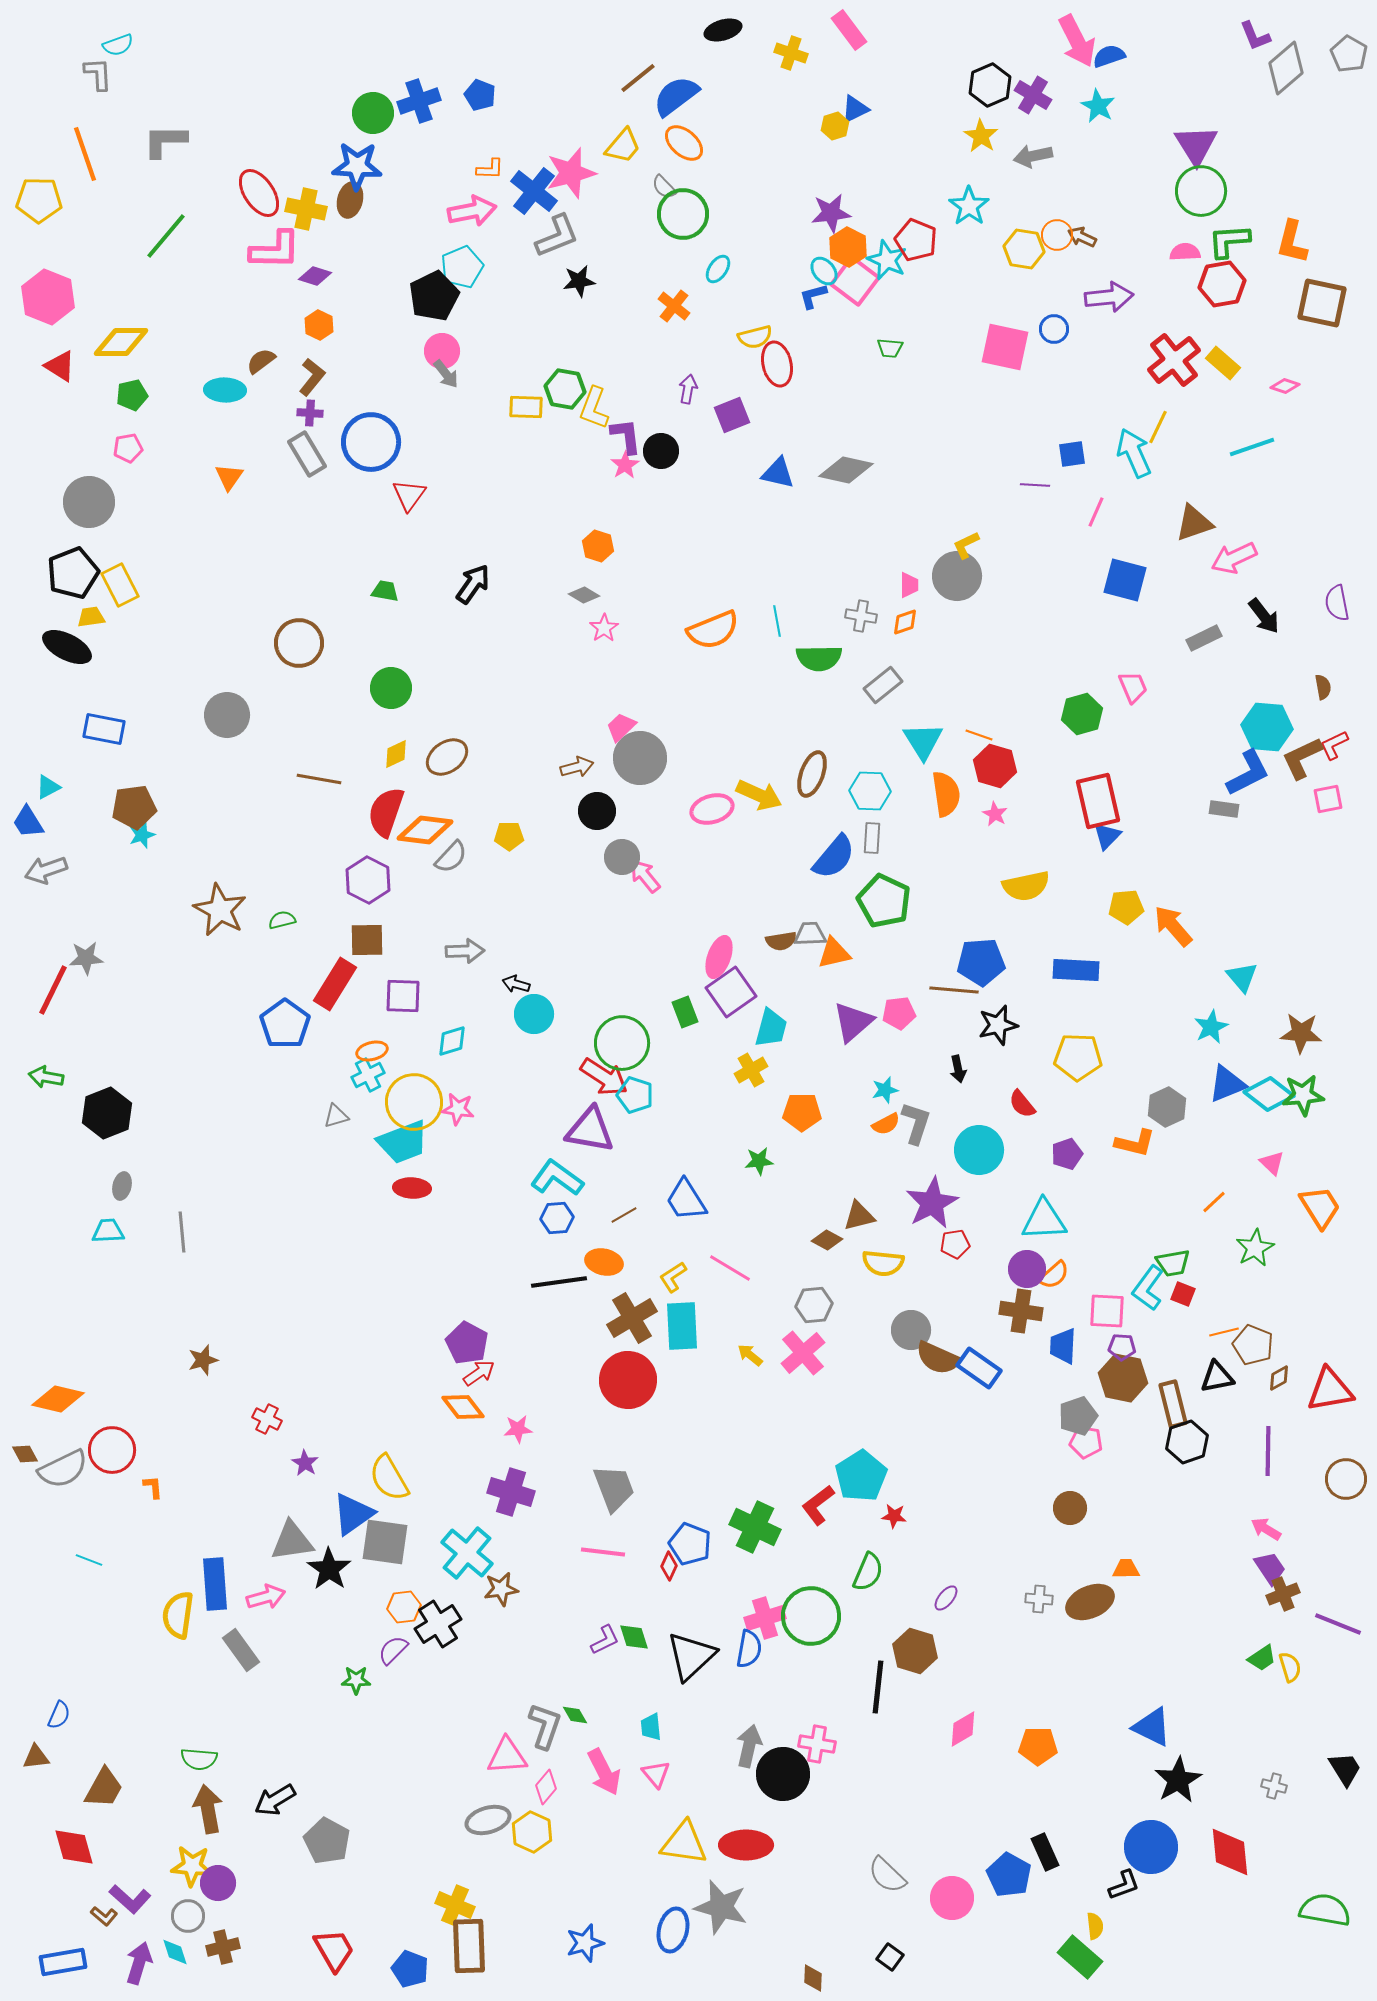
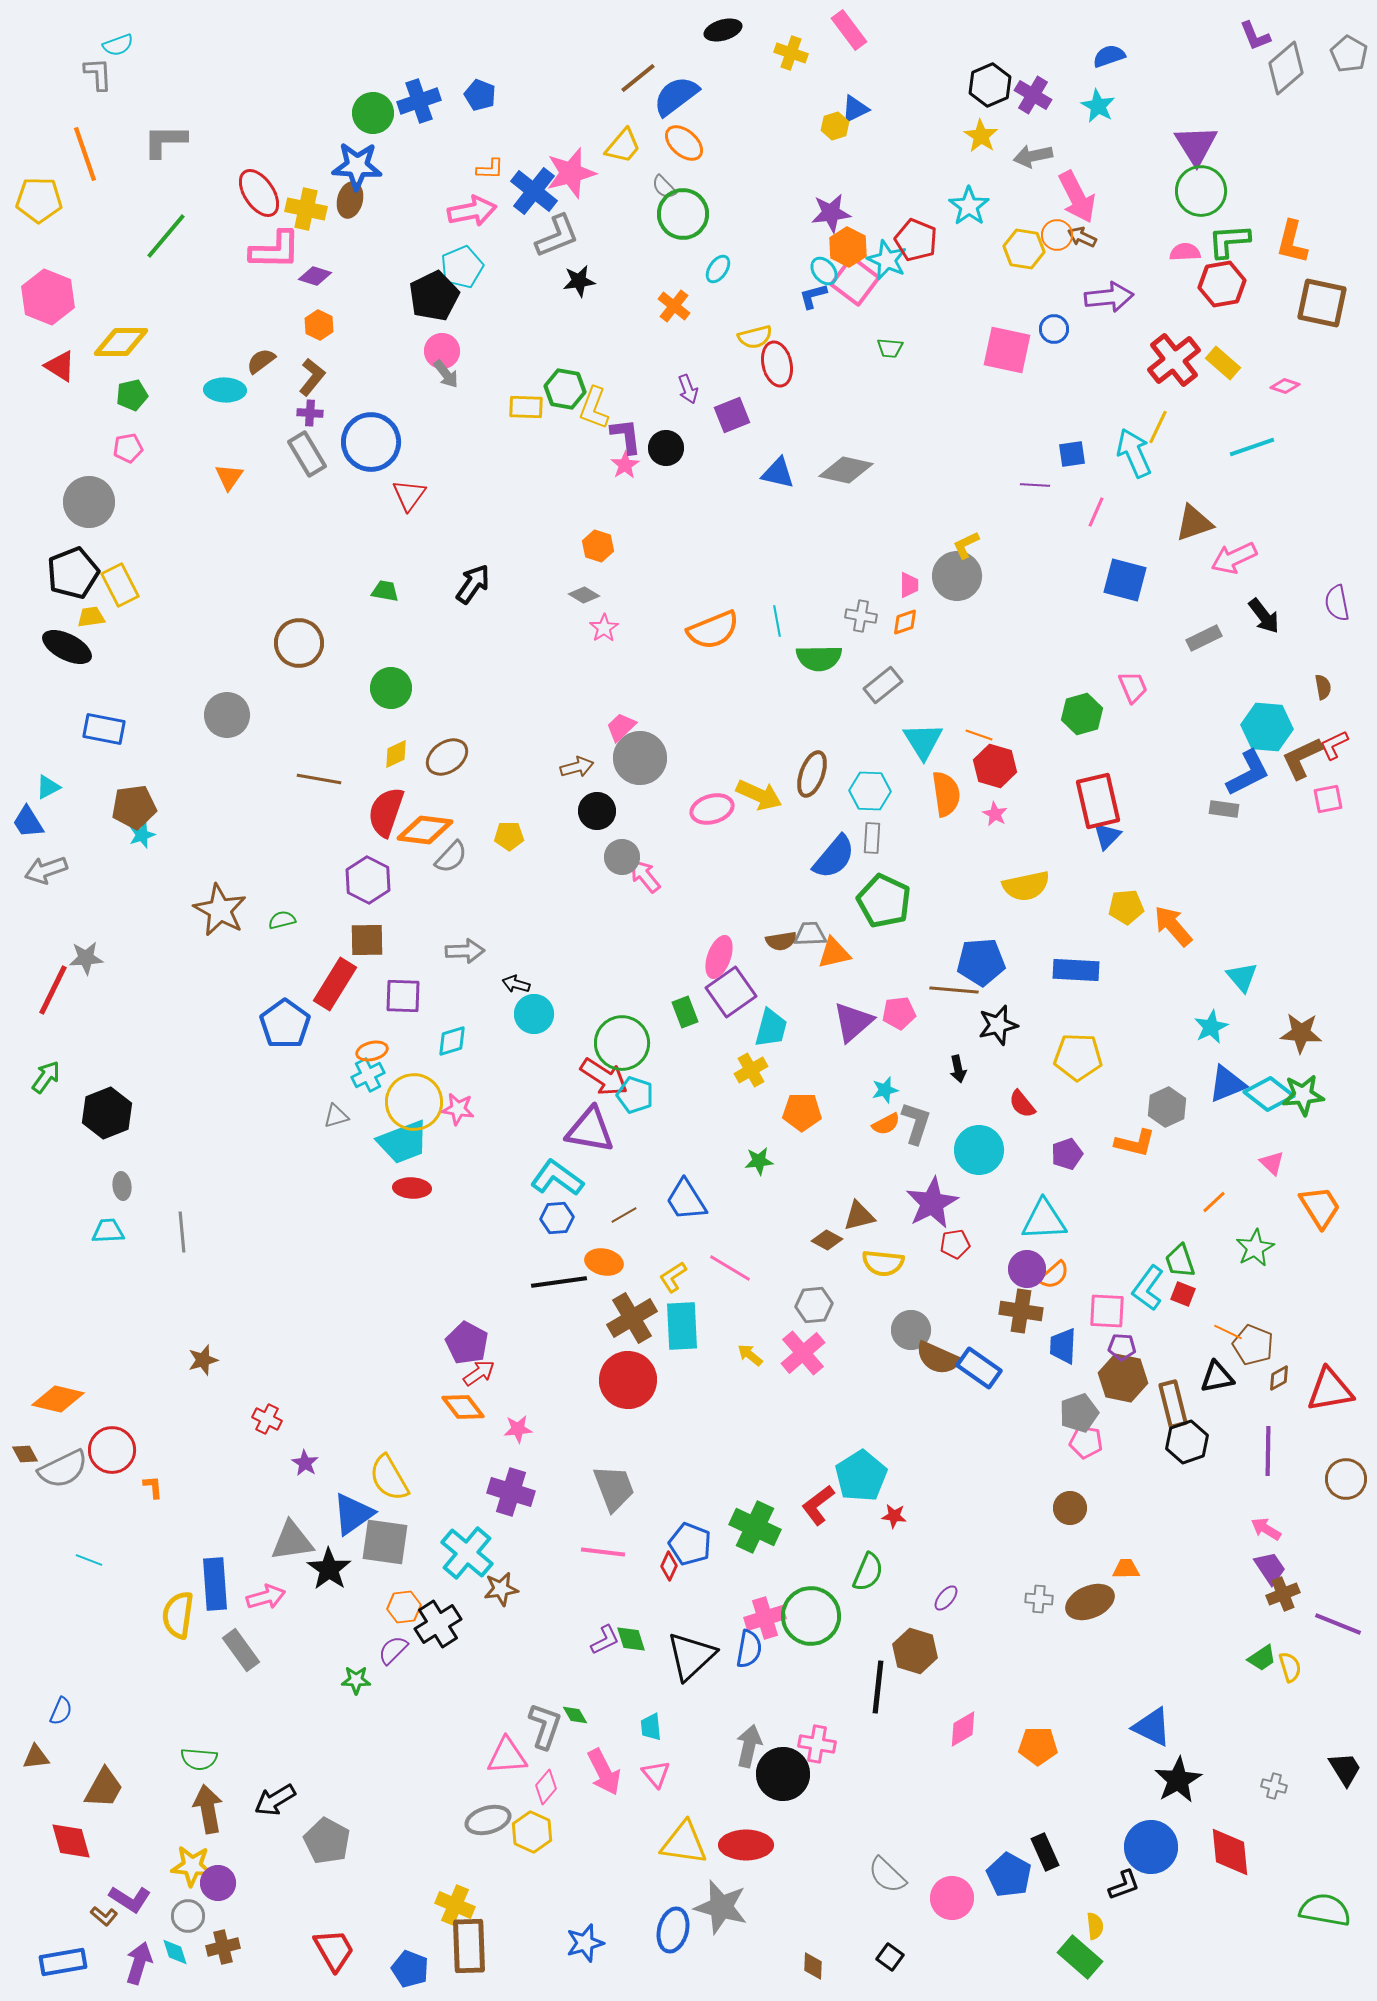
pink arrow at (1077, 41): moved 156 px down
pink square at (1005, 347): moved 2 px right, 3 px down
purple arrow at (688, 389): rotated 148 degrees clockwise
black circle at (661, 451): moved 5 px right, 3 px up
green arrow at (46, 1077): rotated 116 degrees clockwise
gray ellipse at (122, 1186): rotated 20 degrees counterclockwise
green trapezoid at (1173, 1263): moved 7 px right, 2 px up; rotated 81 degrees clockwise
orange line at (1224, 1332): moved 4 px right; rotated 40 degrees clockwise
gray pentagon at (1078, 1416): moved 1 px right, 3 px up
green diamond at (634, 1637): moved 3 px left, 2 px down
blue semicircle at (59, 1715): moved 2 px right, 4 px up
red diamond at (74, 1847): moved 3 px left, 6 px up
purple L-shape at (130, 1899): rotated 9 degrees counterclockwise
brown diamond at (813, 1978): moved 12 px up
